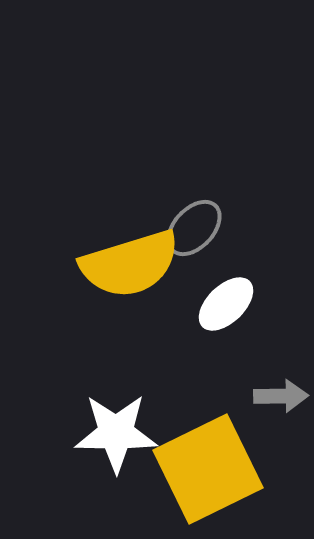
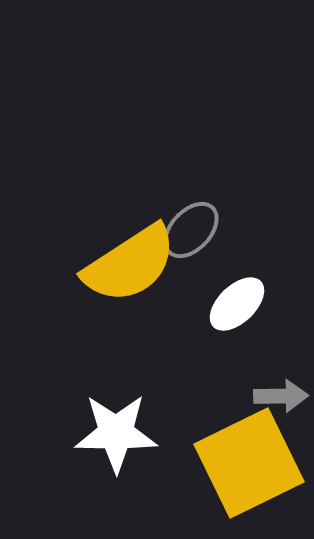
gray ellipse: moved 3 px left, 2 px down
yellow semicircle: rotated 16 degrees counterclockwise
white ellipse: moved 11 px right
yellow square: moved 41 px right, 6 px up
